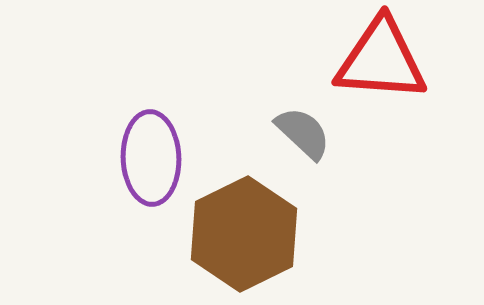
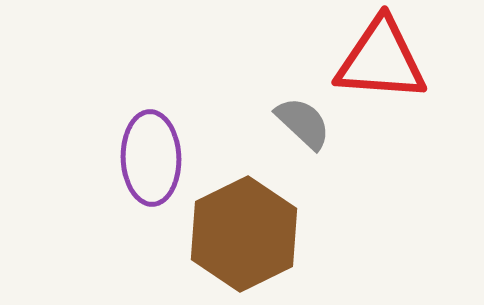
gray semicircle: moved 10 px up
